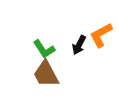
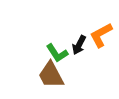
green L-shape: moved 13 px right, 4 px down
brown trapezoid: moved 5 px right, 1 px down
